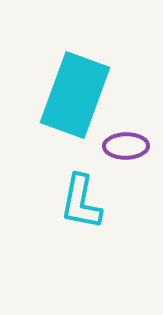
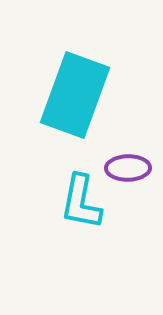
purple ellipse: moved 2 px right, 22 px down
